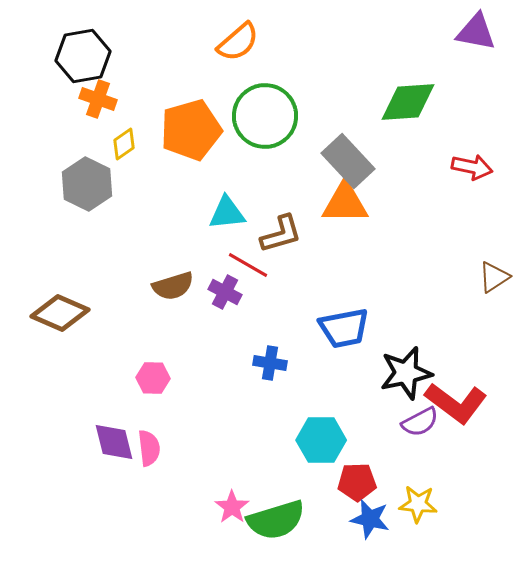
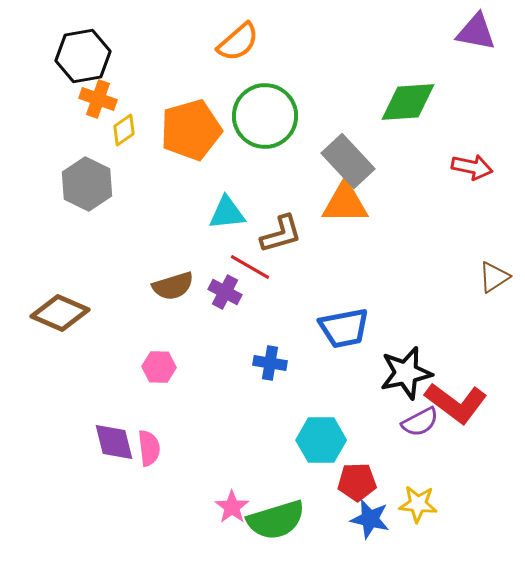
yellow diamond: moved 14 px up
red line: moved 2 px right, 2 px down
pink hexagon: moved 6 px right, 11 px up
